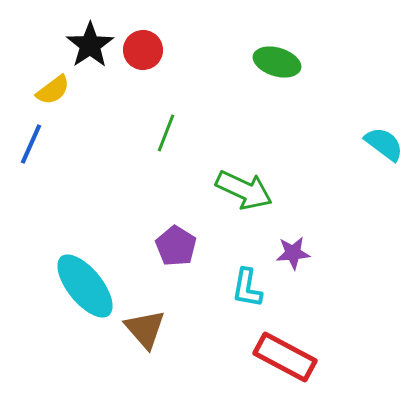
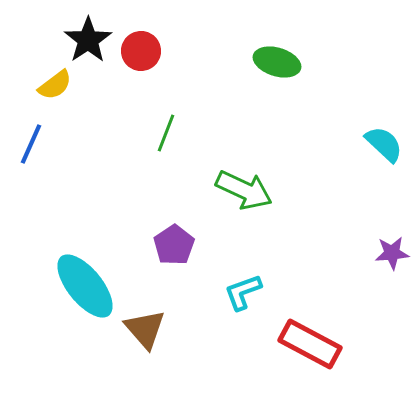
black star: moved 2 px left, 5 px up
red circle: moved 2 px left, 1 px down
yellow semicircle: moved 2 px right, 5 px up
cyan semicircle: rotated 6 degrees clockwise
purple pentagon: moved 2 px left, 1 px up; rotated 6 degrees clockwise
purple star: moved 99 px right
cyan L-shape: moved 4 px left, 4 px down; rotated 60 degrees clockwise
red rectangle: moved 25 px right, 13 px up
